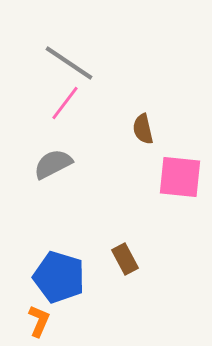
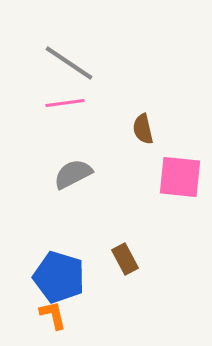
pink line: rotated 45 degrees clockwise
gray semicircle: moved 20 px right, 10 px down
orange L-shape: moved 14 px right, 6 px up; rotated 36 degrees counterclockwise
